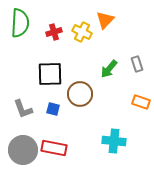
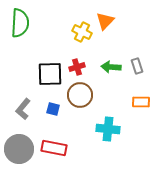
orange triangle: moved 1 px down
red cross: moved 23 px right, 35 px down
gray rectangle: moved 2 px down
green arrow: moved 2 px right, 2 px up; rotated 54 degrees clockwise
brown circle: moved 1 px down
orange rectangle: rotated 18 degrees counterclockwise
gray L-shape: rotated 60 degrees clockwise
cyan cross: moved 6 px left, 12 px up
gray circle: moved 4 px left, 1 px up
